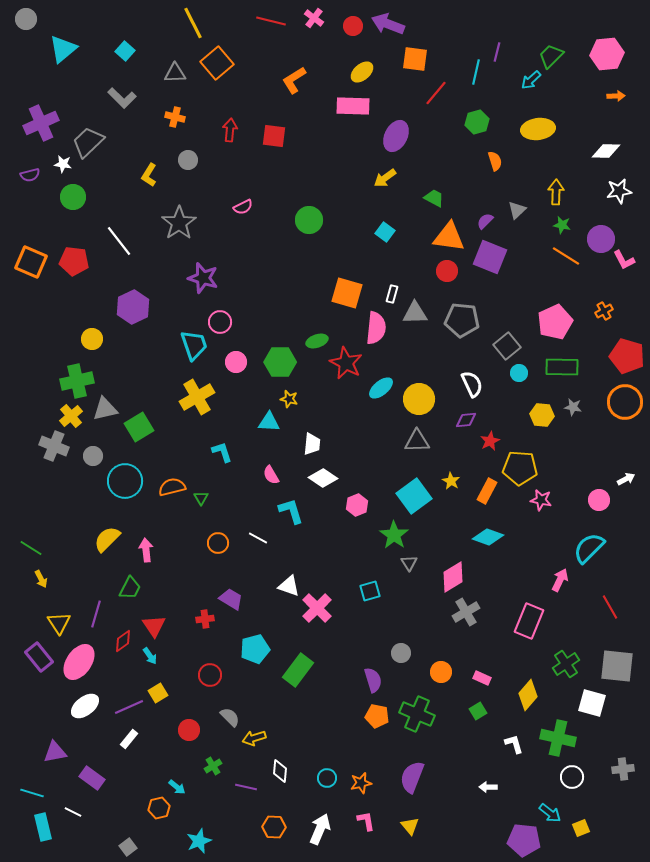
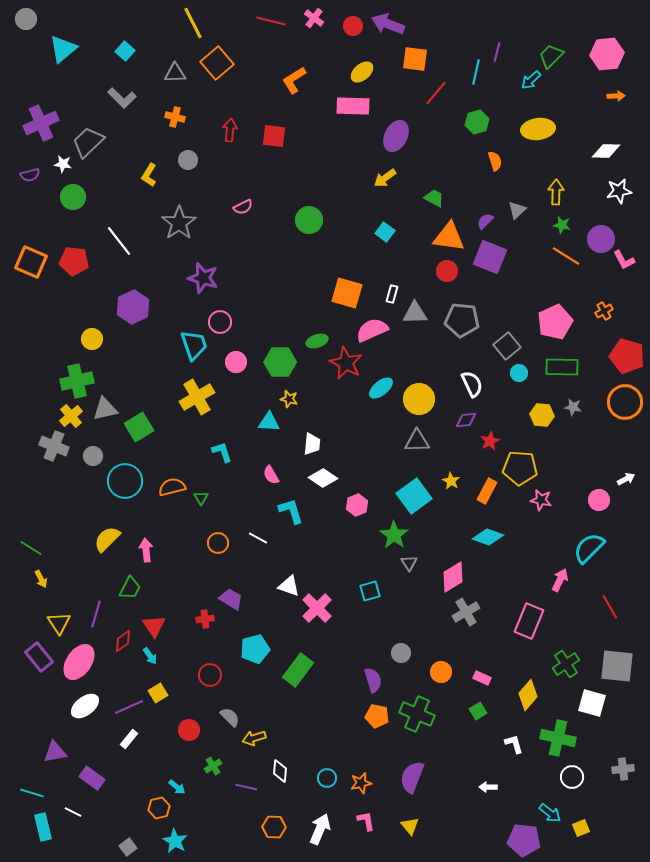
pink semicircle at (376, 328): moved 4 px left, 2 px down; rotated 120 degrees counterclockwise
cyan star at (199, 841): moved 24 px left; rotated 20 degrees counterclockwise
